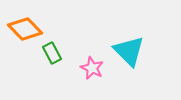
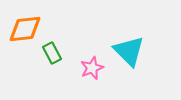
orange diamond: rotated 52 degrees counterclockwise
pink star: rotated 25 degrees clockwise
